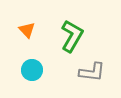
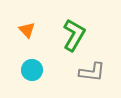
green L-shape: moved 2 px right, 1 px up
